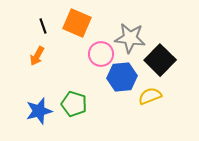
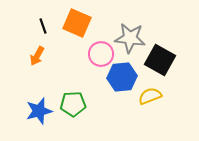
black square: rotated 16 degrees counterclockwise
green pentagon: moved 1 px left; rotated 20 degrees counterclockwise
